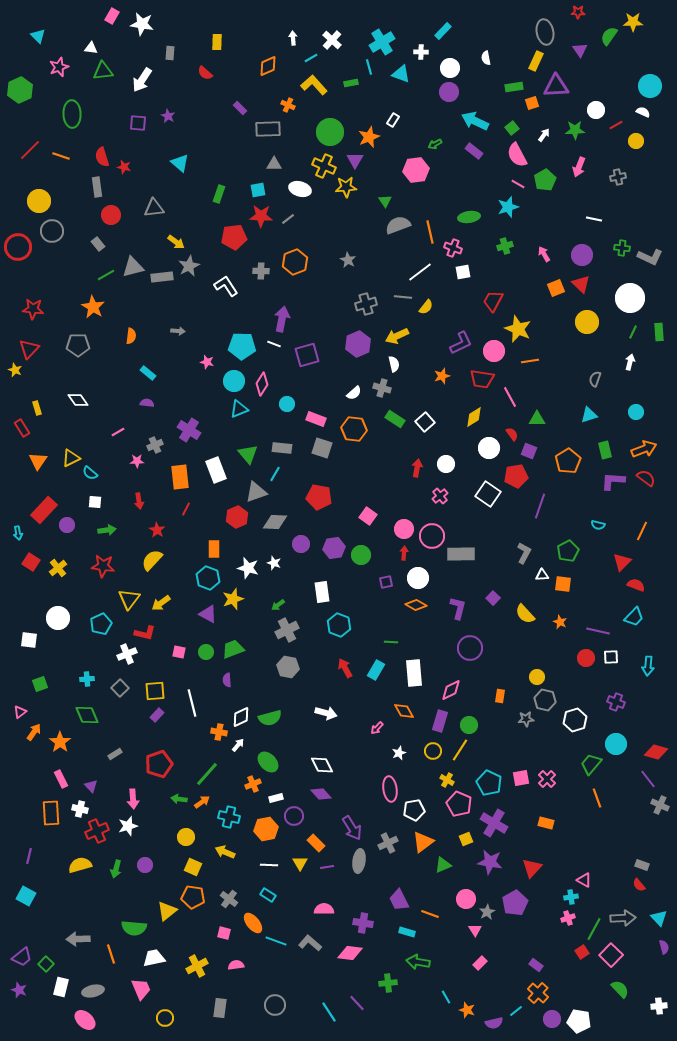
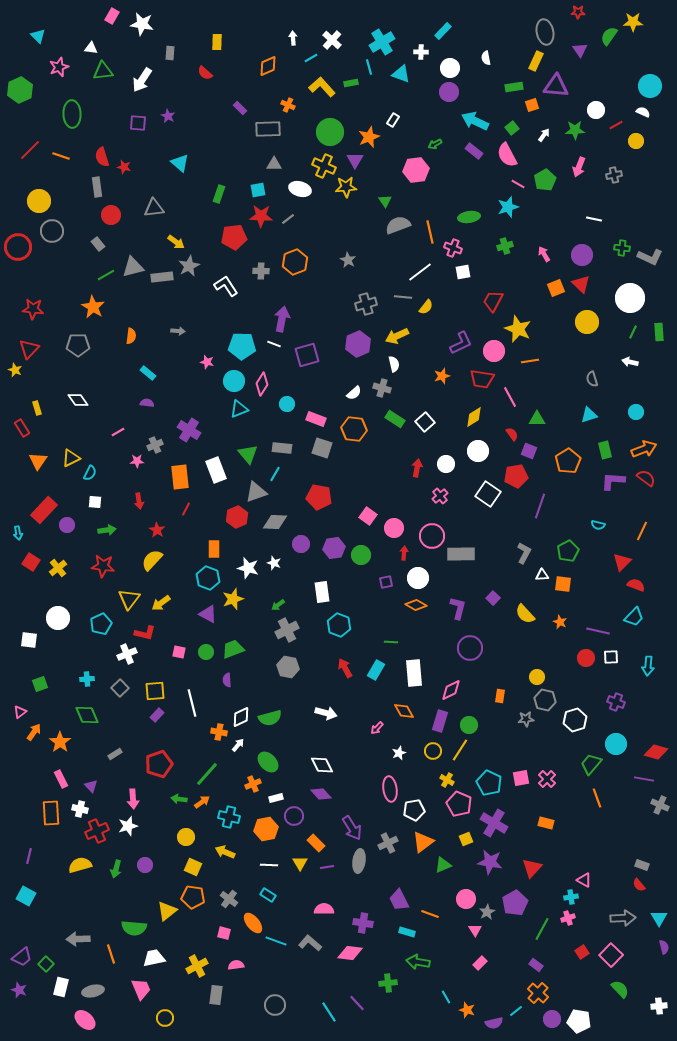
yellow L-shape at (314, 85): moved 8 px right, 2 px down
purple triangle at (556, 86): rotated 8 degrees clockwise
orange square at (532, 103): moved 2 px down
pink semicircle at (517, 155): moved 10 px left
gray cross at (618, 177): moved 4 px left, 2 px up
white arrow at (630, 362): rotated 91 degrees counterclockwise
gray semicircle at (595, 379): moved 3 px left; rotated 35 degrees counterclockwise
white circle at (489, 448): moved 11 px left, 3 px down
cyan semicircle at (90, 473): rotated 105 degrees counterclockwise
pink circle at (404, 529): moved 10 px left, 1 px up
purple line at (648, 779): moved 4 px left; rotated 42 degrees counterclockwise
cyan triangle at (659, 918): rotated 12 degrees clockwise
green line at (594, 929): moved 52 px left
gray rectangle at (220, 1008): moved 4 px left, 13 px up
